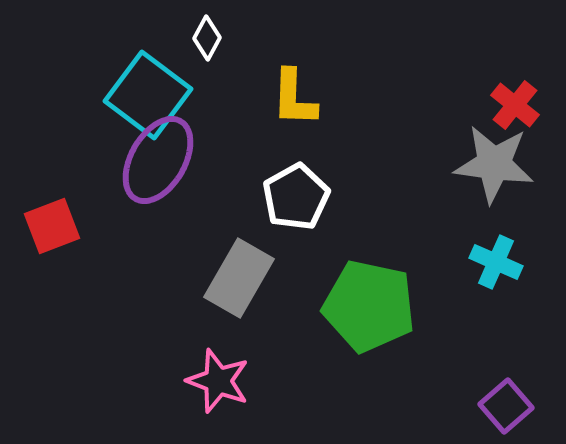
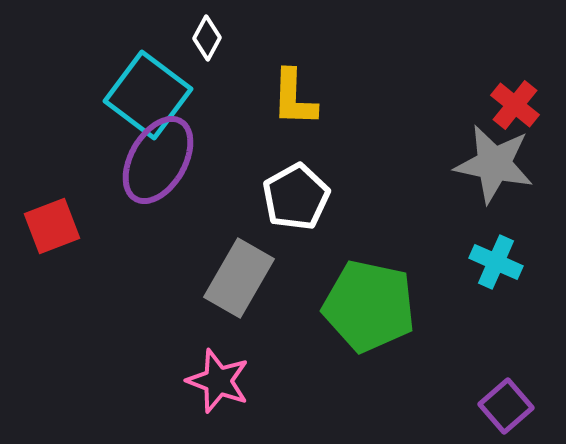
gray star: rotated 4 degrees clockwise
